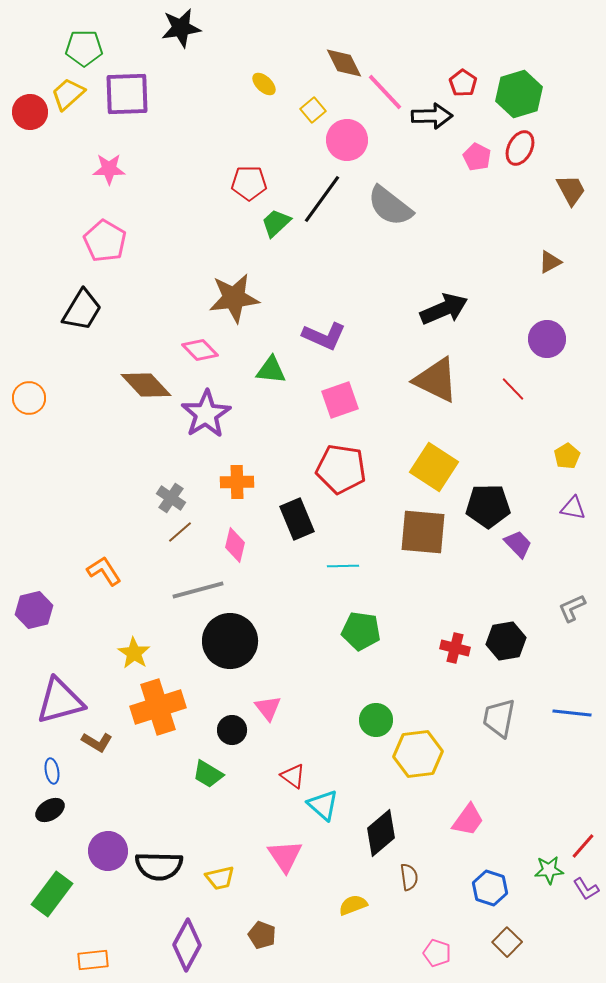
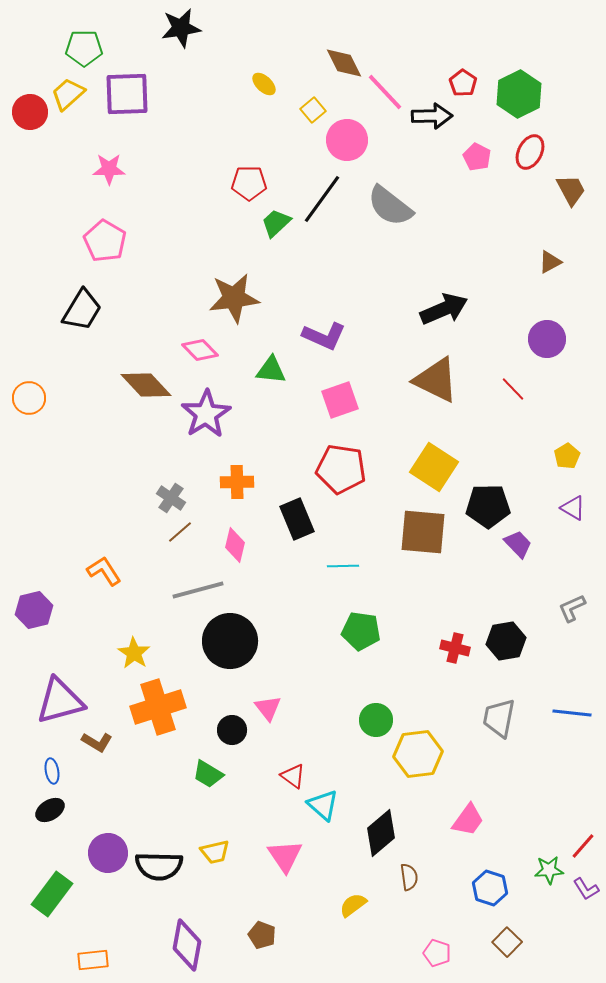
green hexagon at (519, 94): rotated 9 degrees counterclockwise
red ellipse at (520, 148): moved 10 px right, 4 px down
purple triangle at (573, 508): rotated 20 degrees clockwise
purple circle at (108, 851): moved 2 px down
yellow trapezoid at (220, 878): moved 5 px left, 26 px up
yellow semicircle at (353, 905): rotated 16 degrees counterclockwise
purple diamond at (187, 945): rotated 18 degrees counterclockwise
